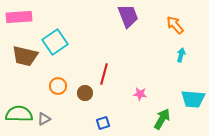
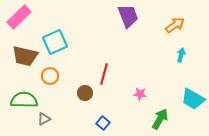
pink rectangle: rotated 40 degrees counterclockwise
orange arrow: rotated 96 degrees clockwise
cyan square: rotated 10 degrees clockwise
orange circle: moved 8 px left, 10 px up
cyan trapezoid: rotated 25 degrees clockwise
green semicircle: moved 5 px right, 14 px up
green arrow: moved 2 px left
blue square: rotated 32 degrees counterclockwise
